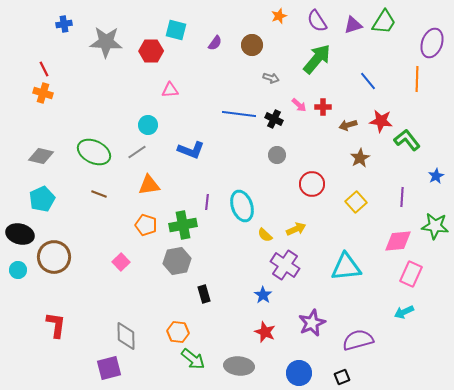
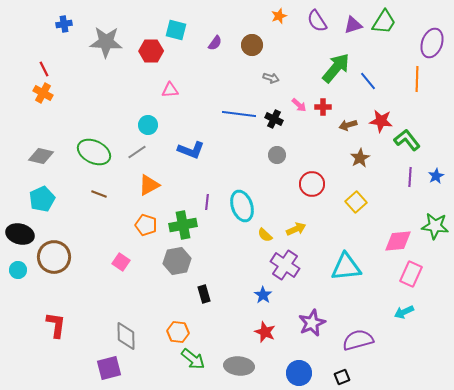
green arrow at (317, 59): moved 19 px right, 9 px down
orange cross at (43, 93): rotated 12 degrees clockwise
orange triangle at (149, 185): rotated 20 degrees counterclockwise
purple line at (402, 197): moved 8 px right, 20 px up
pink square at (121, 262): rotated 12 degrees counterclockwise
